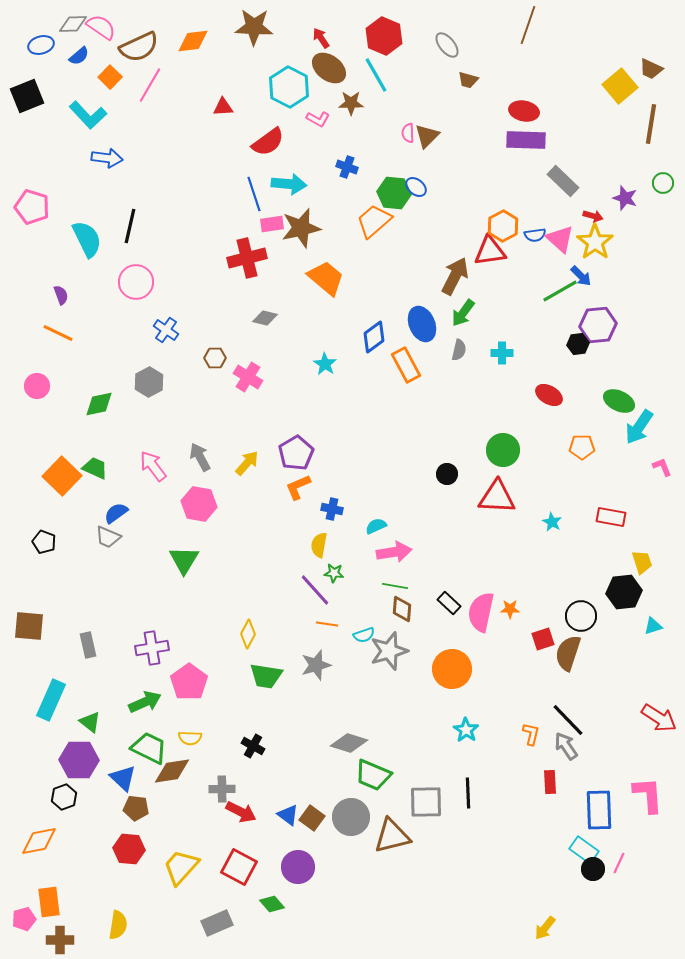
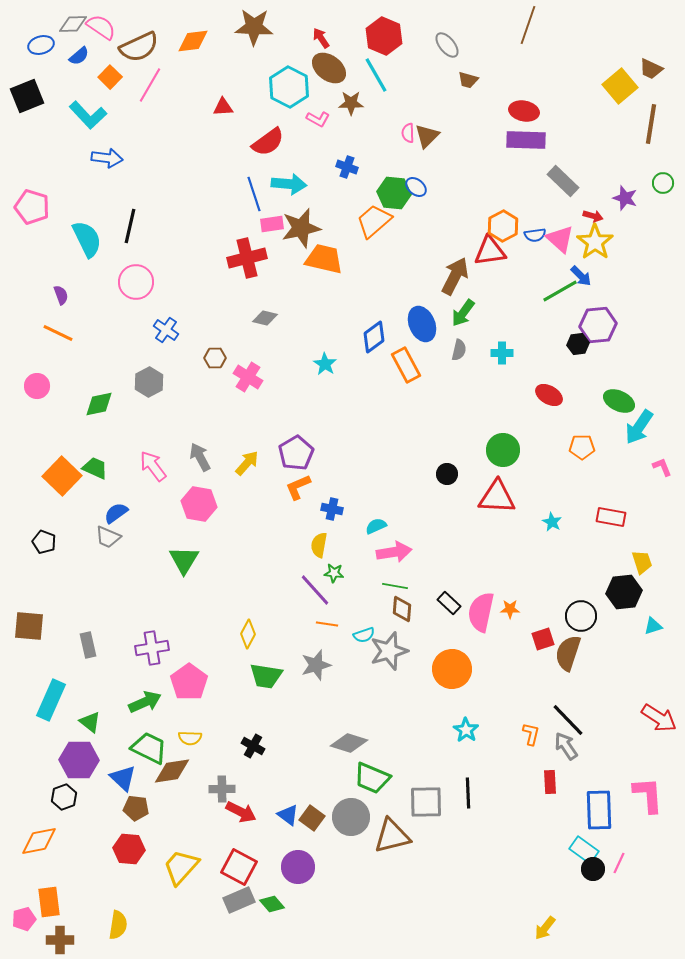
orange trapezoid at (326, 278): moved 2 px left, 19 px up; rotated 27 degrees counterclockwise
green trapezoid at (373, 775): moved 1 px left, 3 px down
gray rectangle at (217, 923): moved 22 px right, 23 px up
